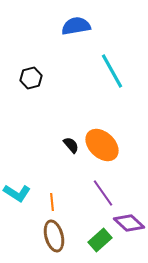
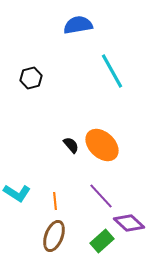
blue semicircle: moved 2 px right, 1 px up
purple line: moved 2 px left, 3 px down; rotated 8 degrees counterclockwise
orange line: moved 3 px right, 1 px up
brown ellipse: rotated 36 degrees clockwise
green rectangle: moved 2 px right, 1 px down
